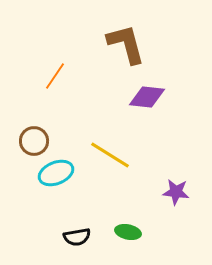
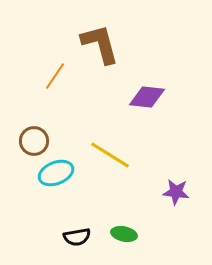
brown L-shape: moved 26 px left
green ellipse: moved 4 px left, 2 px down
